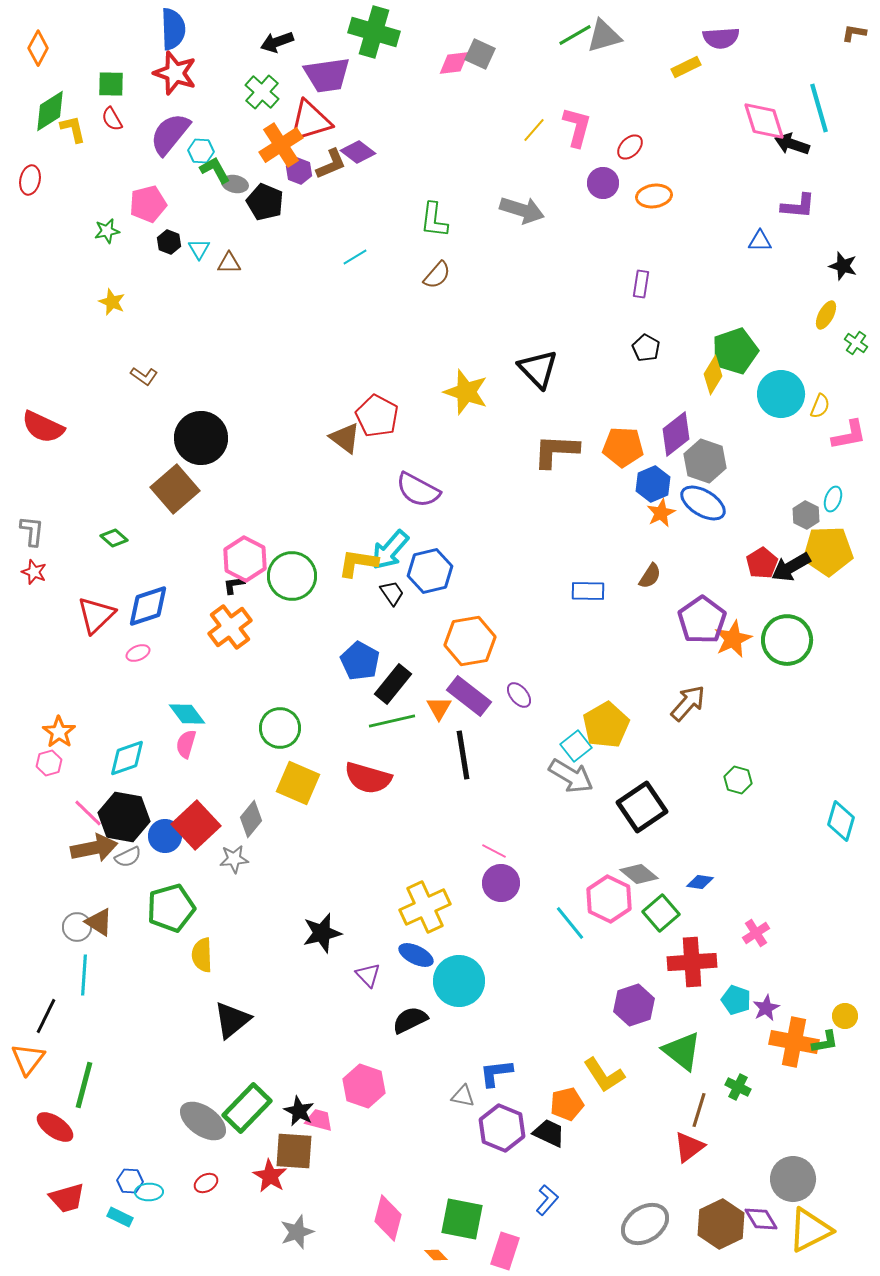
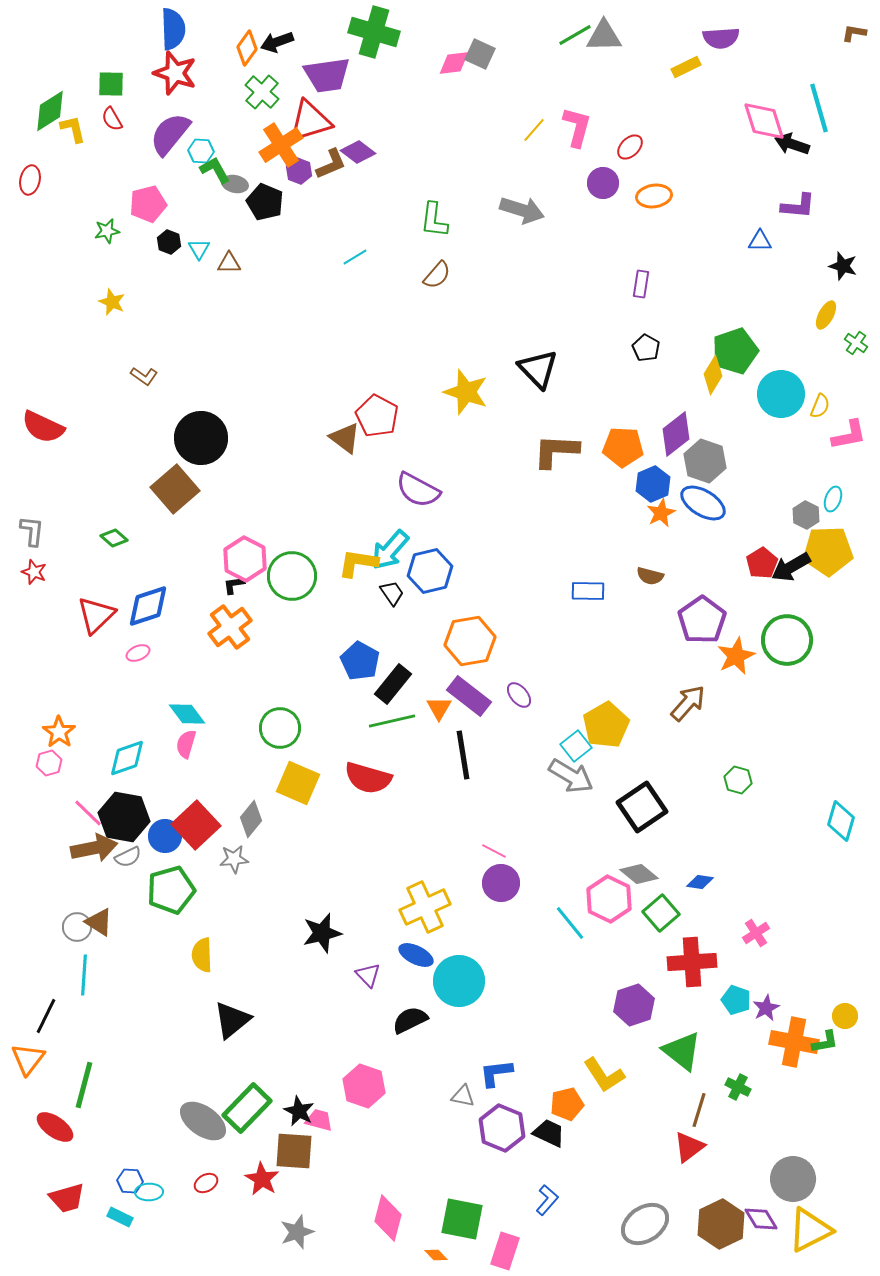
gray triangle at (604, 36): rotated 15 degrees clockwise
orange diamond at (38, 48): moved 209 px right; rotated 8 degrees clockwise
brown semicircle at (650, 576): rotated 72 degrees clockwise
orange star at (733, 639): moved 3 px right, 17 px down
green pentagon at (171, 908): moved 18 px up
red star at (270, 1176): moved 8 px left, 3 px down
